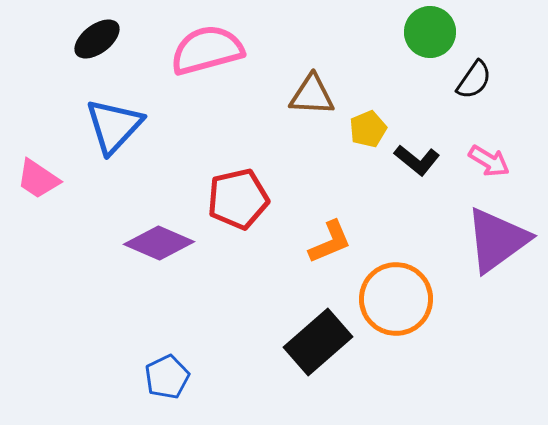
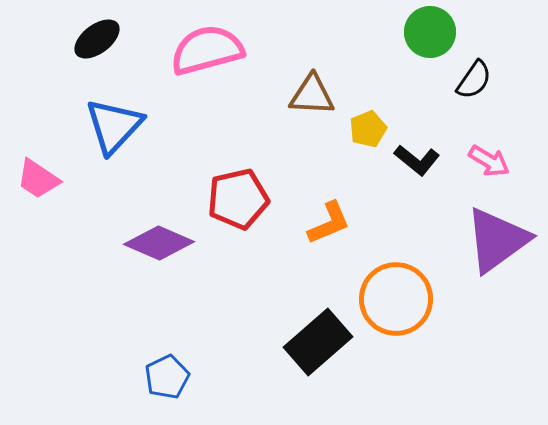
orange L-shape: moved 1 px left, 19 px up
